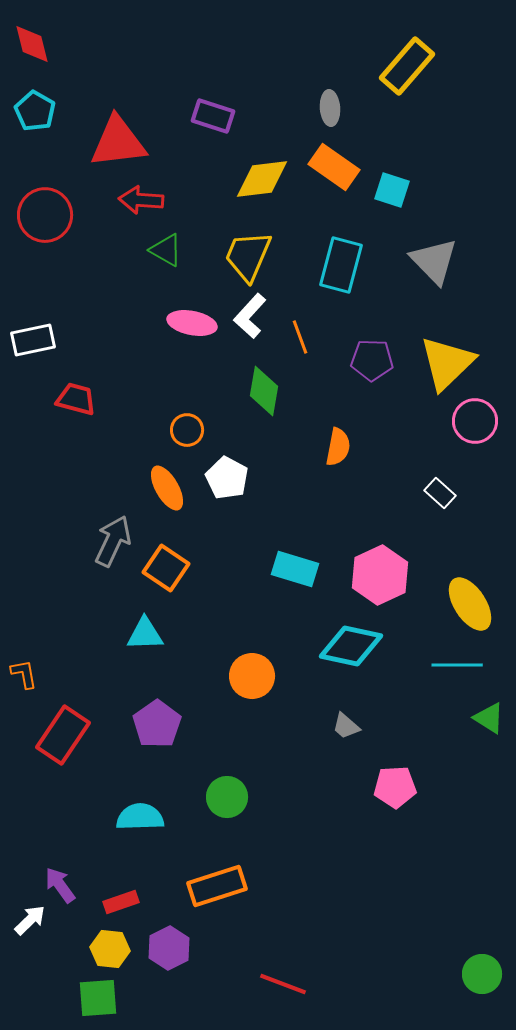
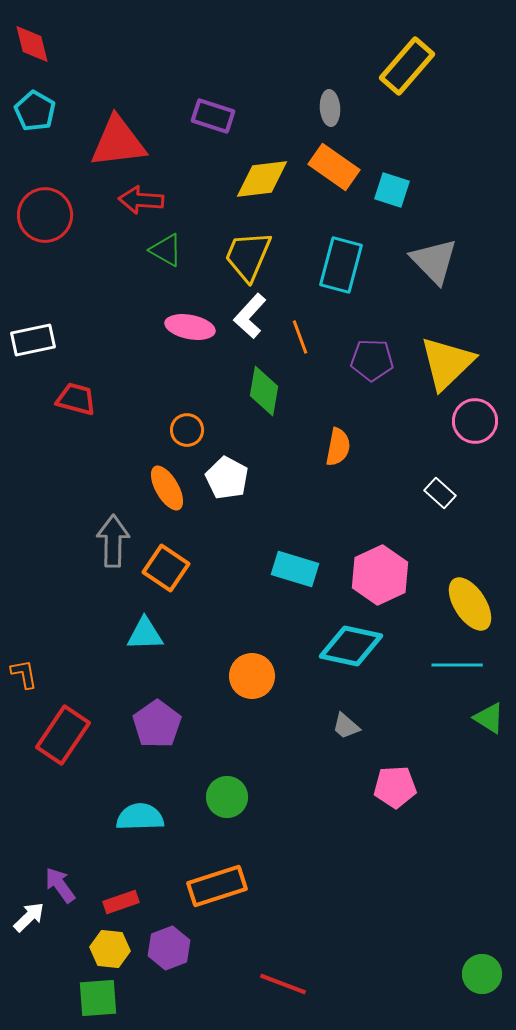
pink ellipse at (192, 323): moved 2 px left, 4 px down
gray arrow at (113, 541): rotated 24 degrees counterclockwise
white arrow at (30, 920): moved 1 px left, 3 px up
purple hexagon at (169, 948): rotated 6 degrees clockwise
